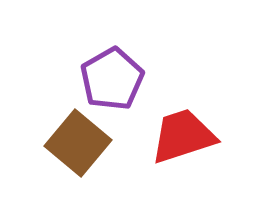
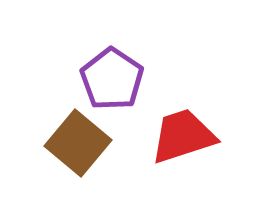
purple pentagon: rotated 8 degrees counterclockwise
